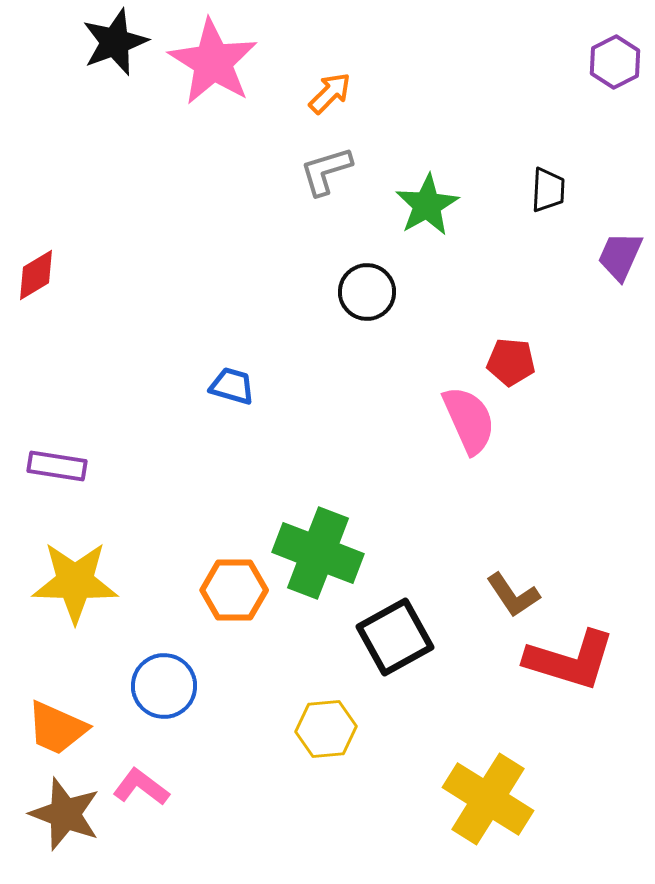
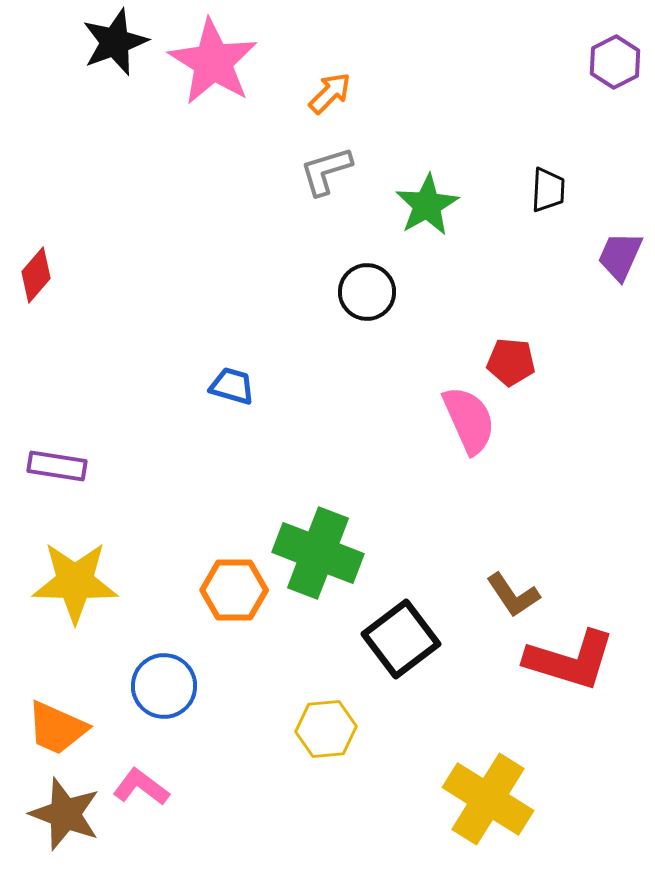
red diamond: rotated 18 degrees counterclockwise
black square: moved 6 px right, 2 px down; rotated 8 degrees counterclockwise
